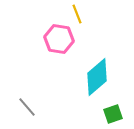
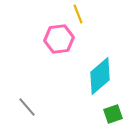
yellow line: moved 1 px right
pink hexagon: rotated 16 degrees counterclockwise
cyan diamond: moved 3 px right, 1 px up
